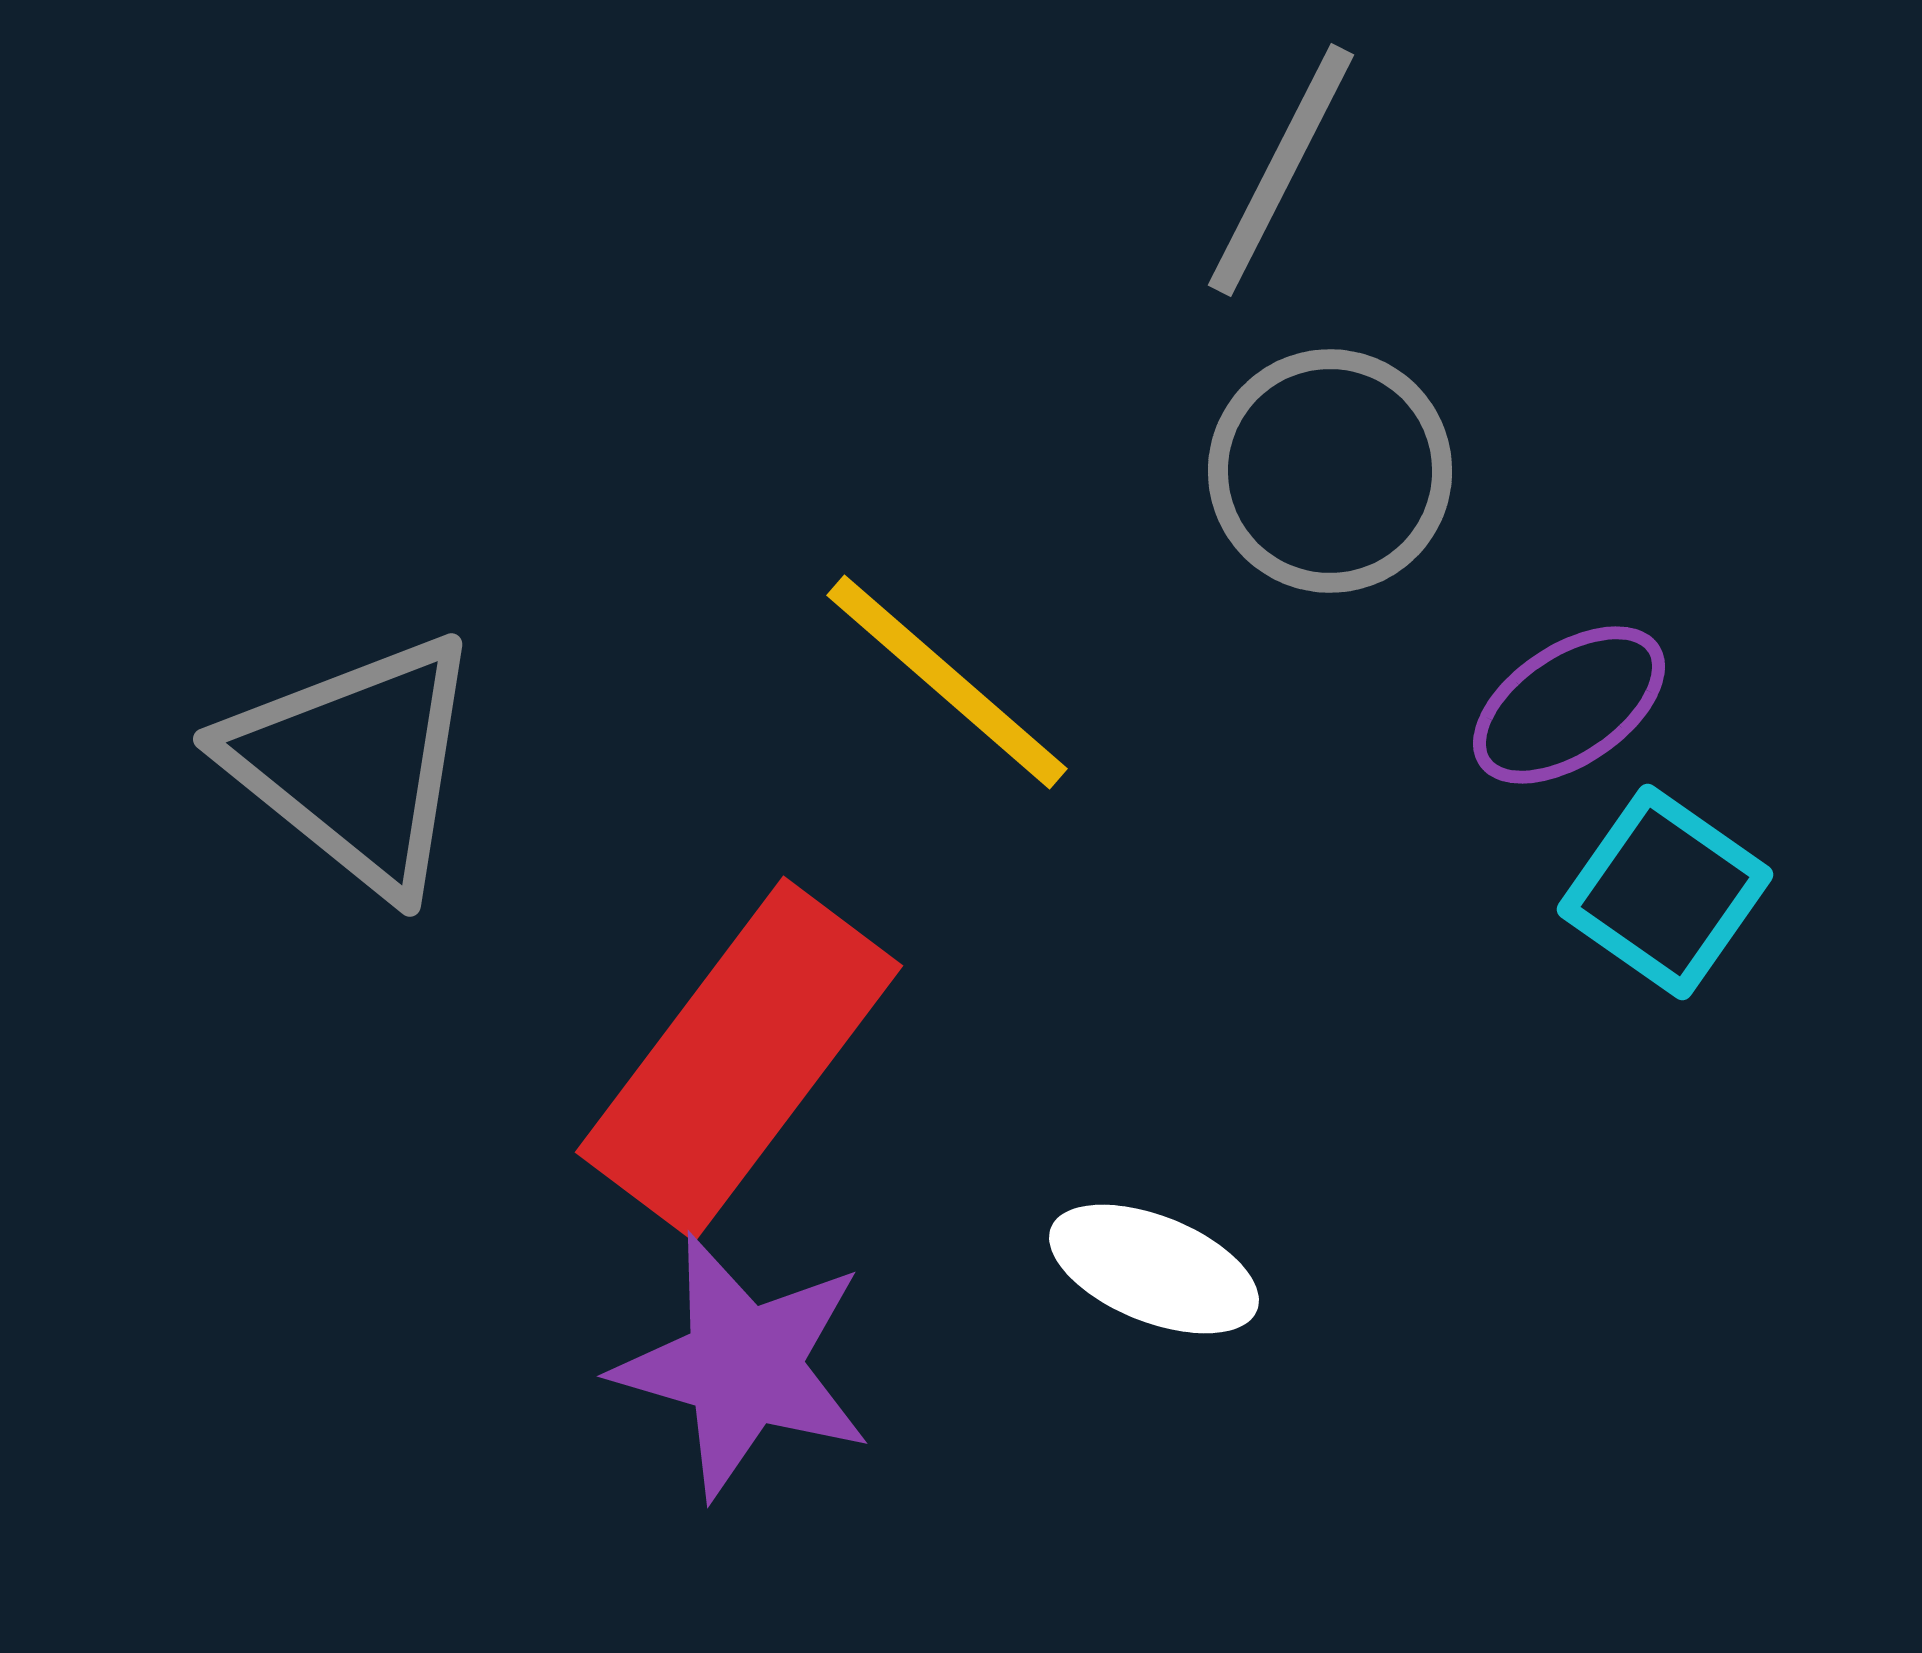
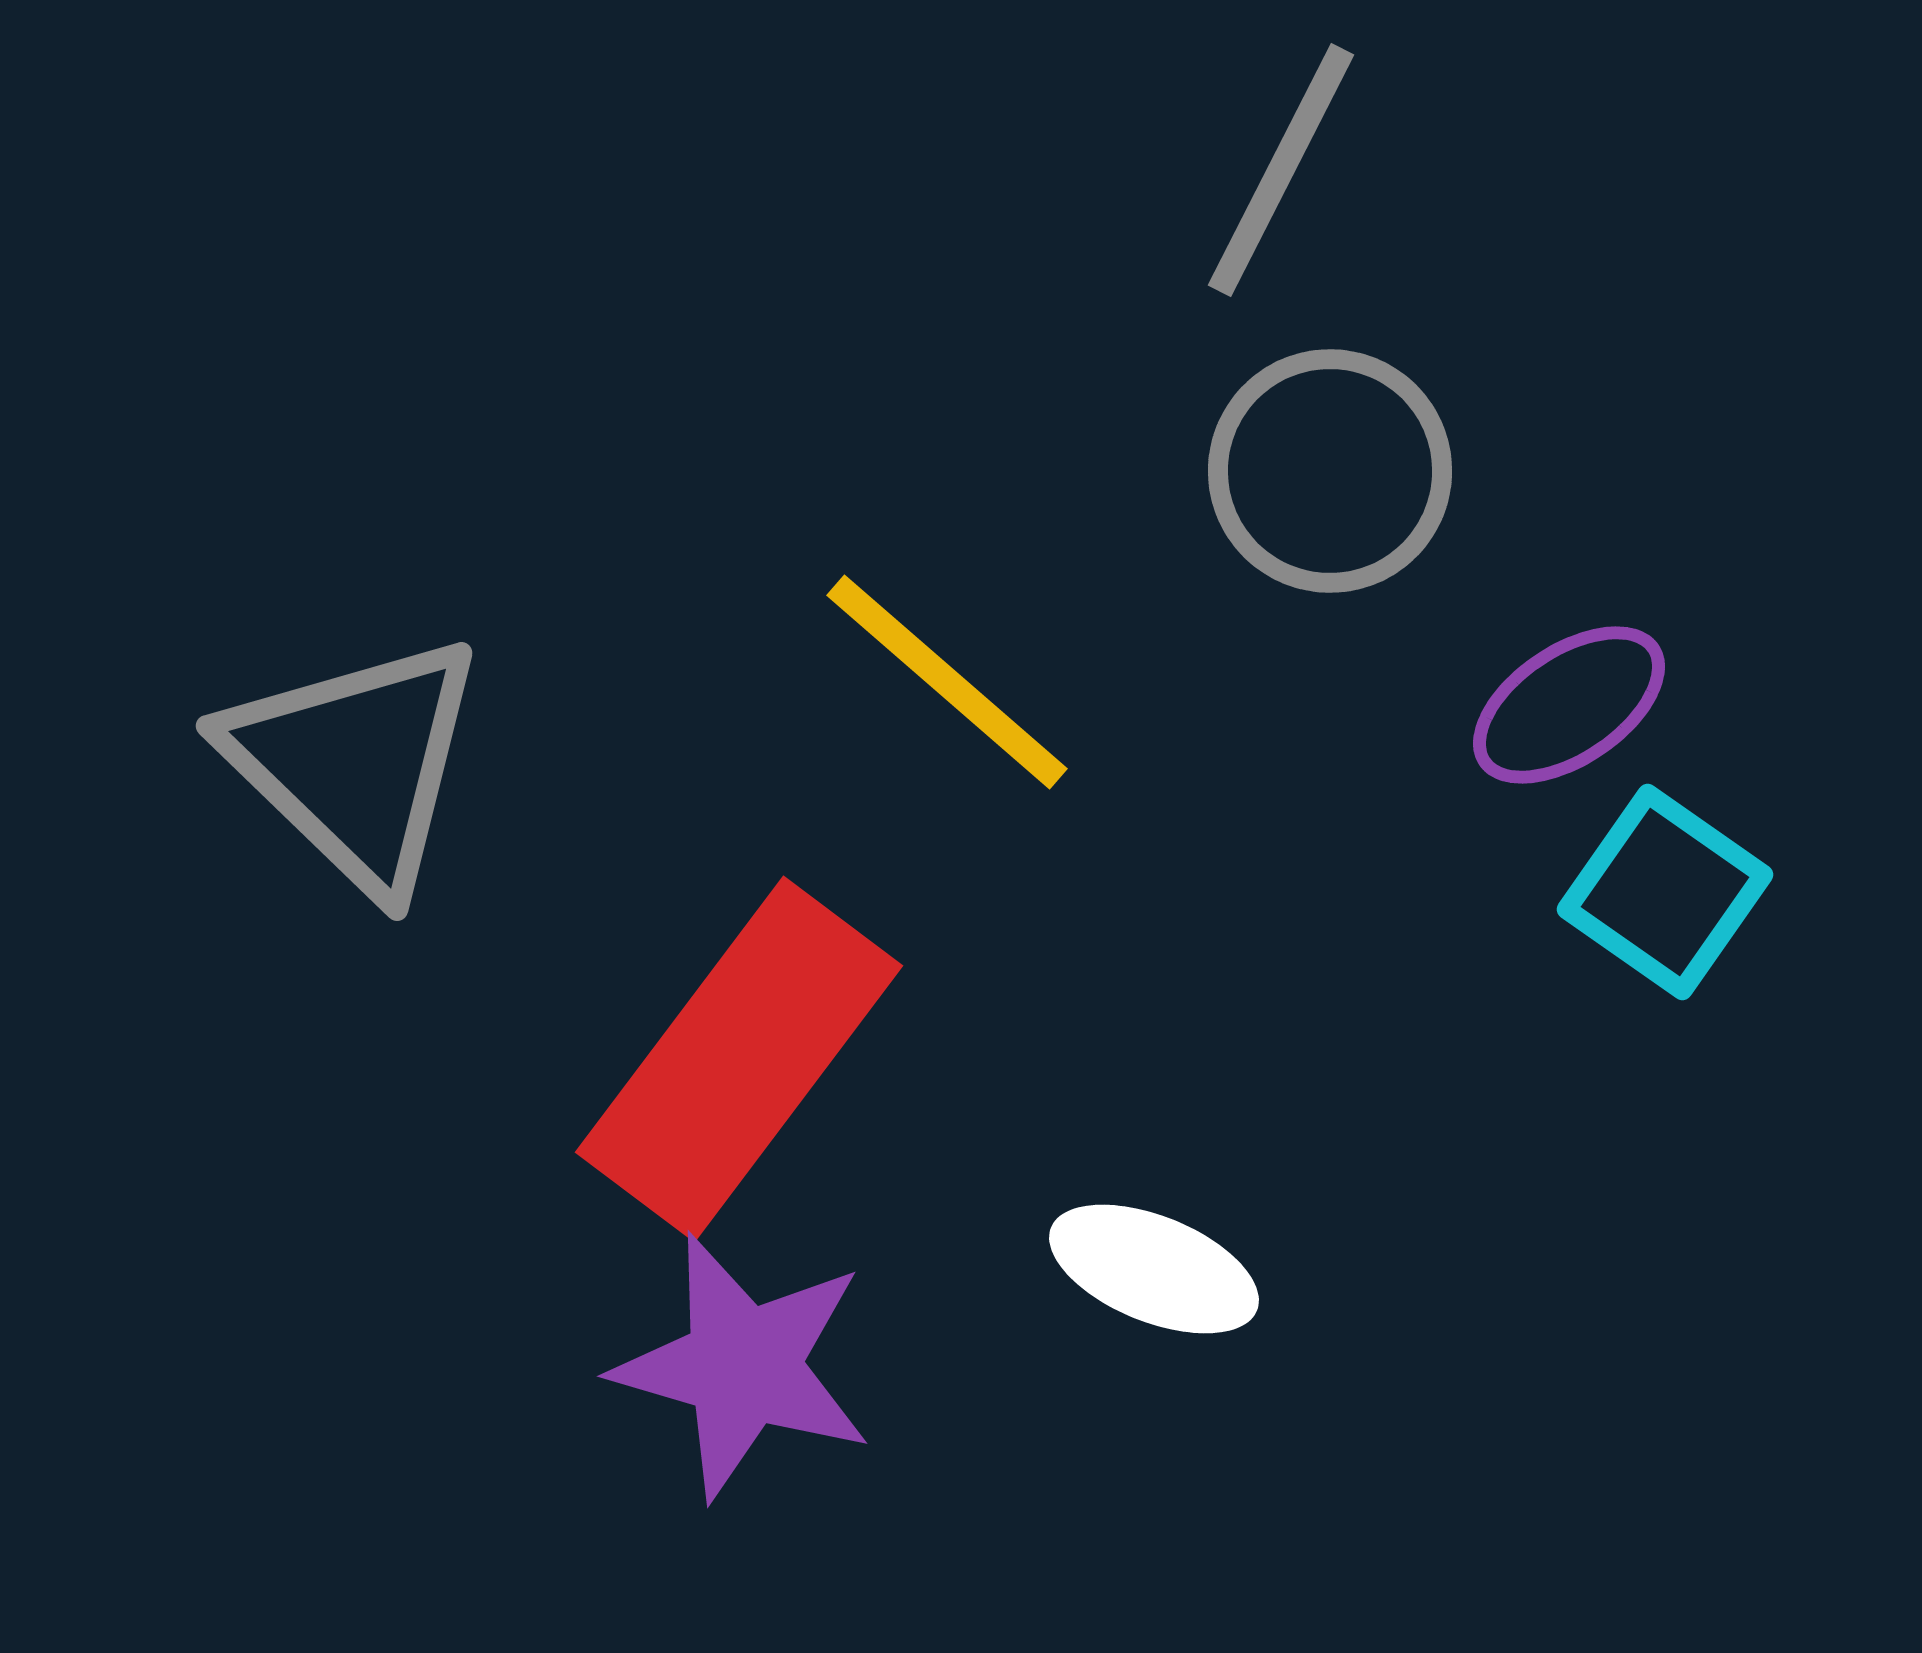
gray triangle: rotated 5 degrees clockwise
